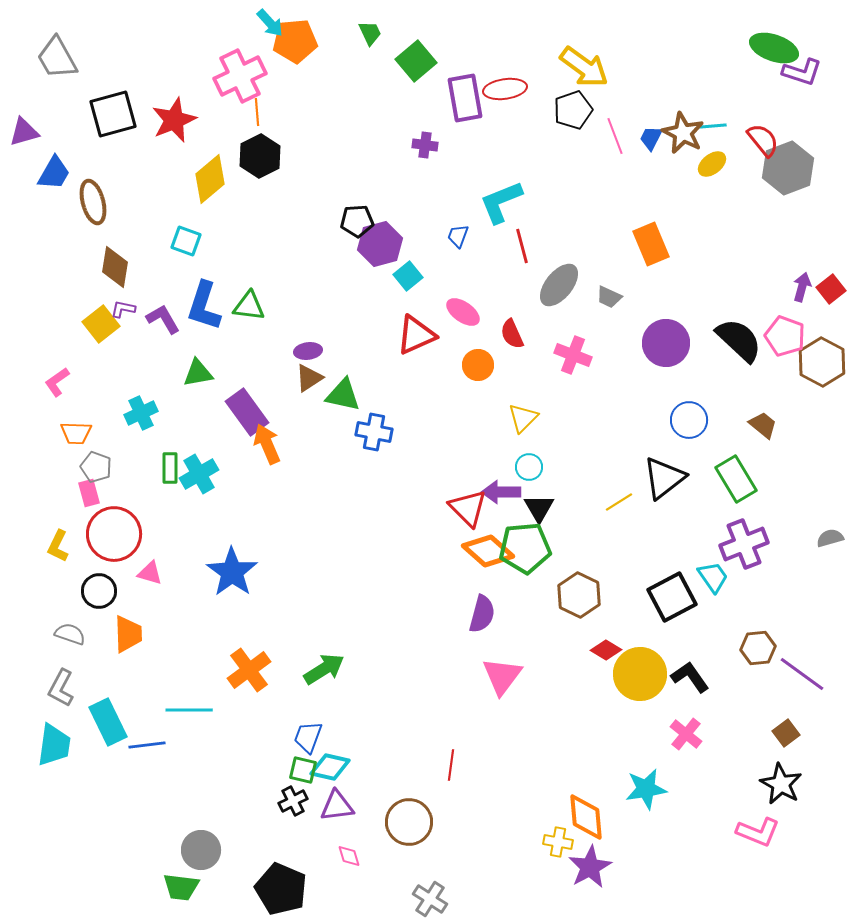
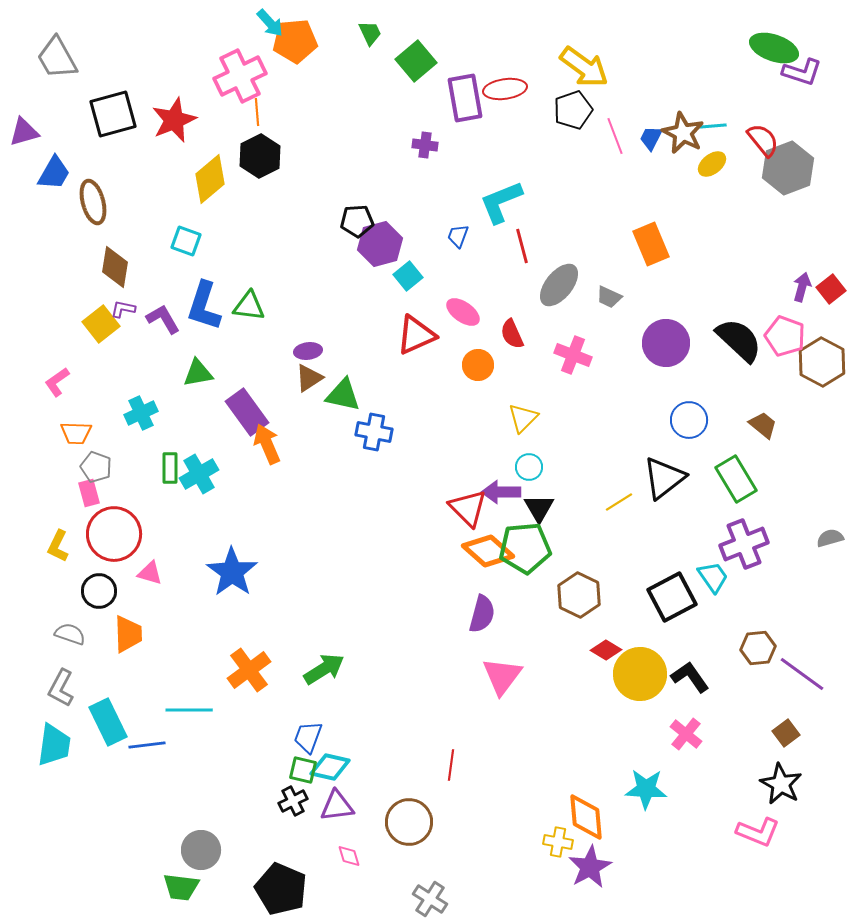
cyan star at (646, 789): rotated 12 degrees clockwise
